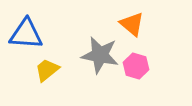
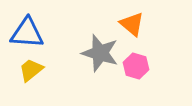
blue triangle: moved 1 px right, 1 px up
gray star: moved 2 px up; rotated 6 degrees clockwise
yellow trapezoid: moved 16 px left
